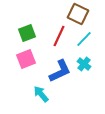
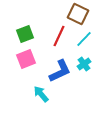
green square: moved 2 px left, 1 px down
cyan cross: rotated 16 degrees clockwise
